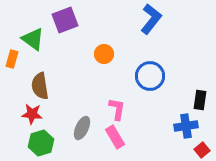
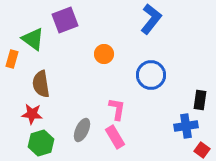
blue circle: moved 1 px right, 1 px up
brown semicircle: moved 1 px right, 2 px up
gray ellipse: moved 2 px down
red square: rotated 14 degrees counterclockwise
